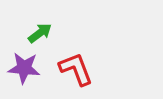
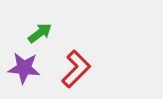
red L-shape: rotated 66 degrees clockwise
